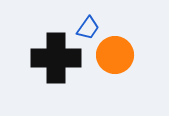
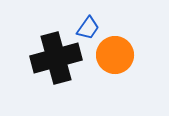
black cross: rotated 15 degrees counterclockwise
